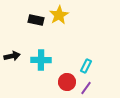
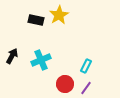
black arrow: rotated 49 degrees counterclockwise
cyan cross: rotated 24 degrees counterclockwise
red circle: moved 2 px left, 2 px down
